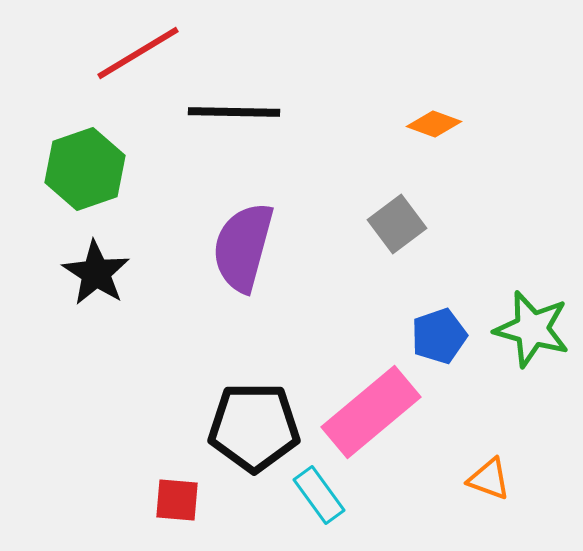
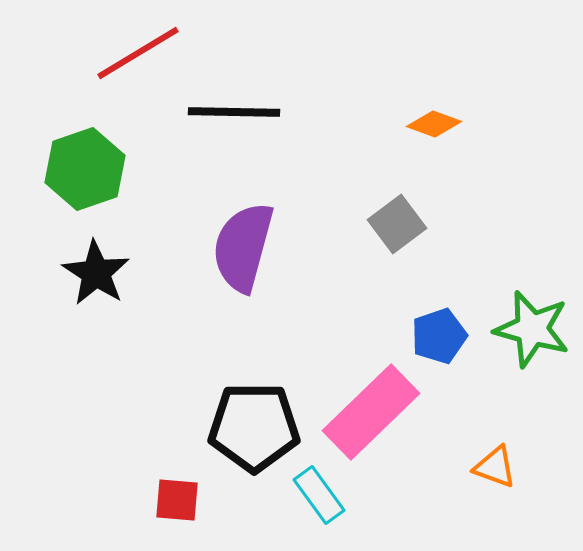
pink rectangle: rotated 4 degrees counterclockwise
orange triangle: moved 6 px right, 12 px up
